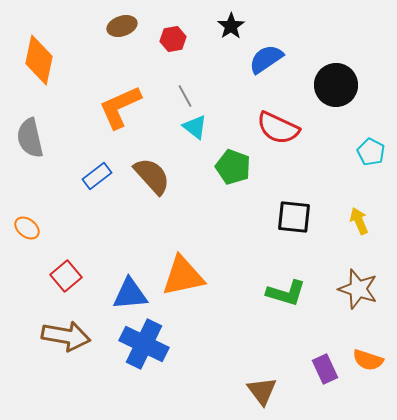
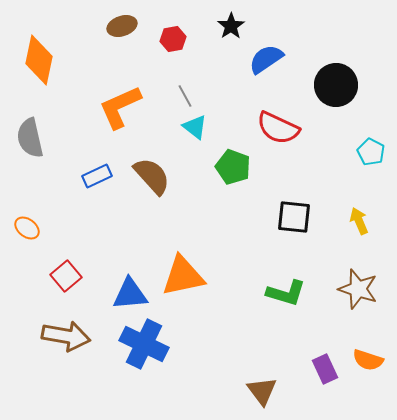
blue rectangle: rotated 12 degrees clockwise
